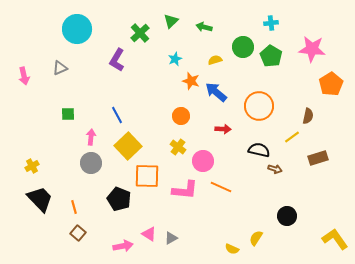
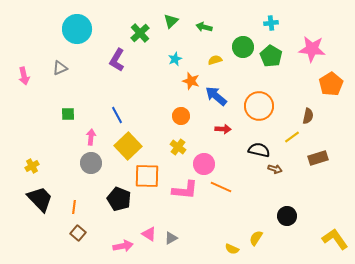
blue arrow at (216, 92): moved 4 px down
pink circle at (203, 161): moved 1 px right, 3 px down
orange line at (74, 207): rotated 24 degrees clockwise
